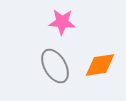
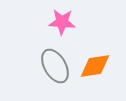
orange diamond: moved 5 px left, 1 px down
